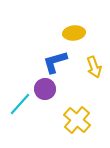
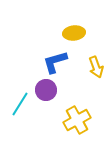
yellow arrow: moved 2 px right
purple circle: moved 1 px right, 1 px down
cyan line: rotated 10 degrees counterclockwise
yellow cross: rotated 20 degrees clockwise
